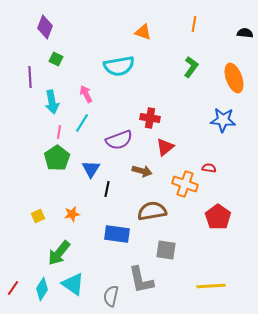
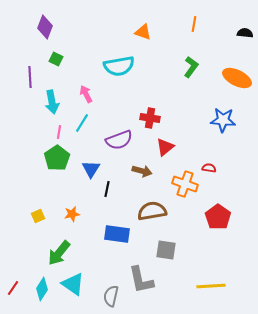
orange ellipse: moved 3 px right; rotated 44 degrees counterclockwise
